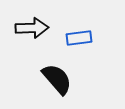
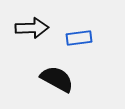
black semicircle: rotated 20 degrees counterclockwise
